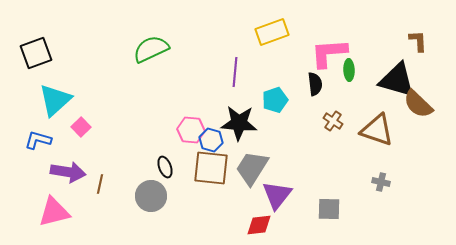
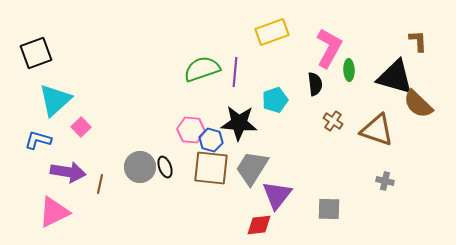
green semicircle: moved 51 px right, 20 px down; rotated 6 degrees clockwise
pink L-shape: moved 5 px up; rotated 123 degrees clockwise
black triangle: moved 2 px left, 3 px up
gray cross: moved 4 px right, 1 px up
gray circle: moved 11 px left, 29 px up
pink triangle: rotated 12 degrees counterclockwise
